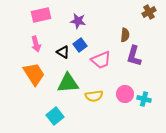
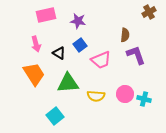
pink rectangle: moved 5 px right
black triangle: moved 4 px left, 1 px down
purple L-shape: moved 2 px right, 1 px up; rotated 145 degrees clockwise
yellow semicircle: moved 2 px right; rotated 12 degrees clockwise
